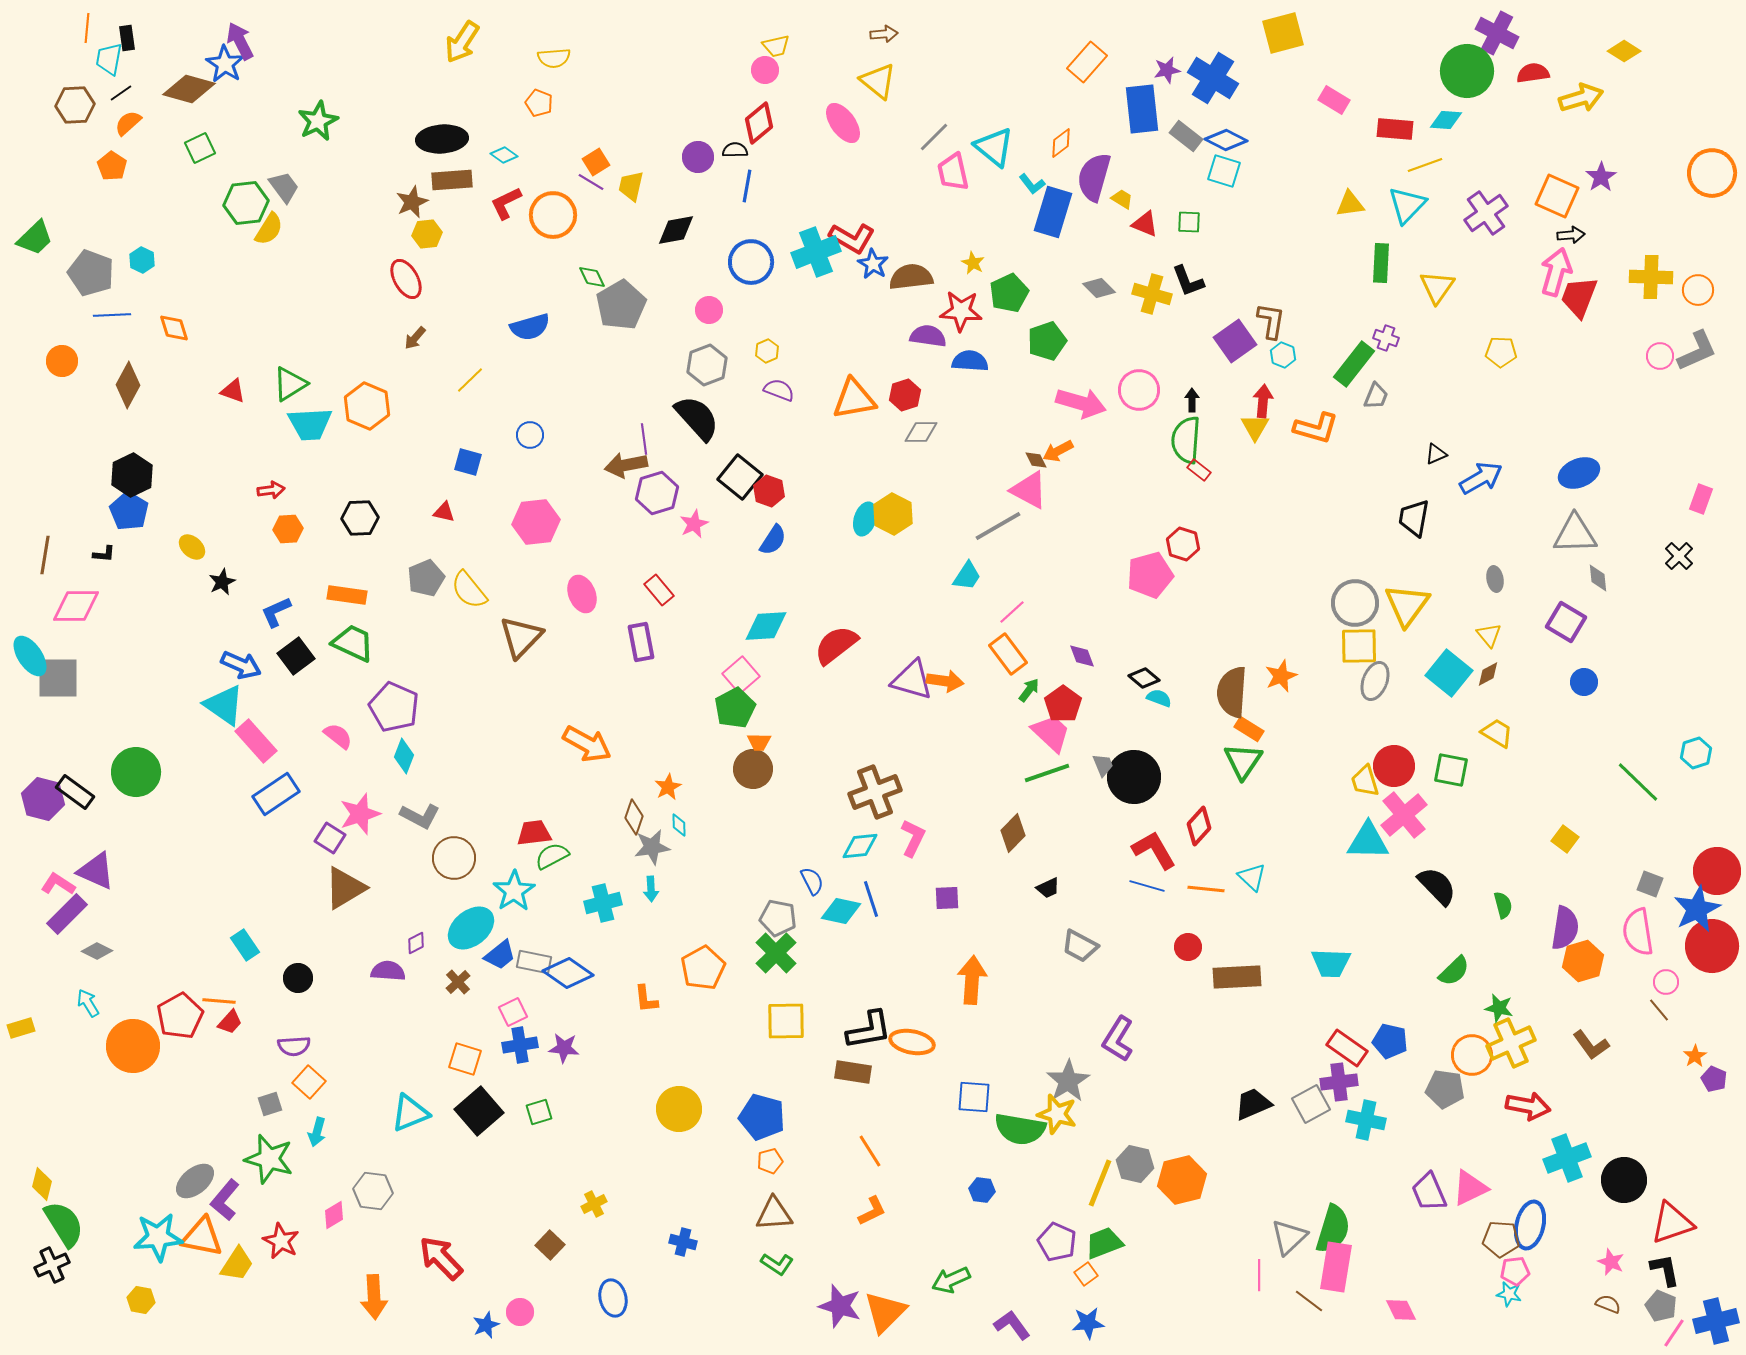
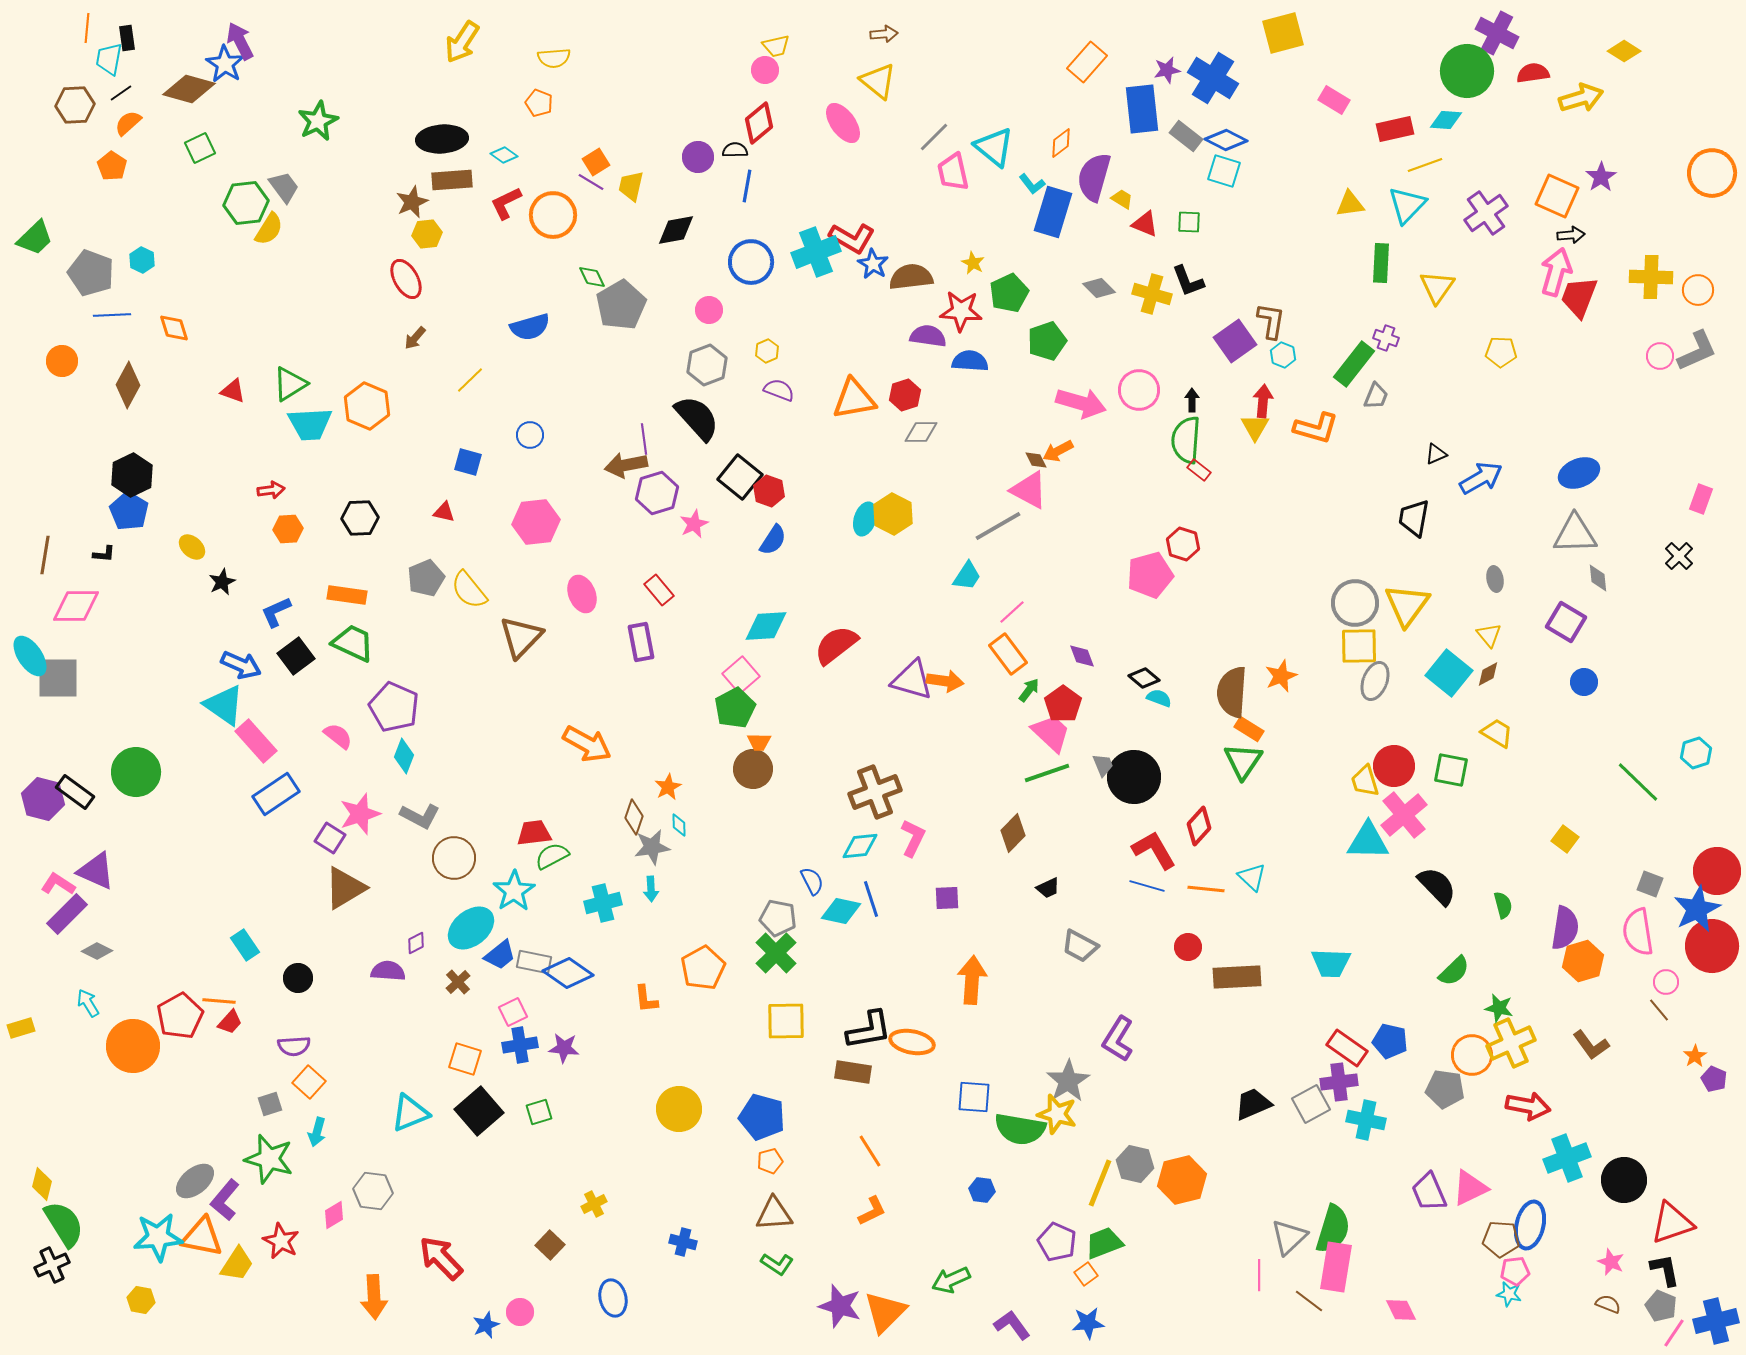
red rectangle at (1395, 129): rotated 18 degrees counterclockwise
